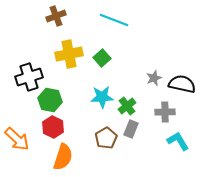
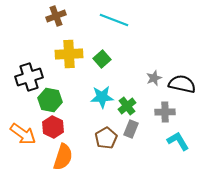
yellow cross: rotated 8 degrees clockwise
green square: moved 1 px down
orange arrow: moved 6 px right, 5 px up; rotated 8 degrees counterclockwise
